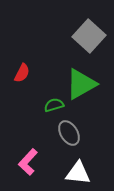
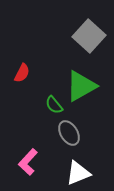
green triangle: moved 2 px down
green semicircle: rotated 114 degrees counterclockwise
white triangle: rotated 28 degrees counterclockwise
